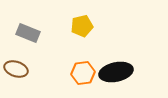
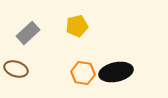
yellow pentagon: moved 5 px left
gray rectangle: rotated 65 degrees counterclockwise
orange hexagon: rotated 15 degrees clockwise
